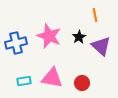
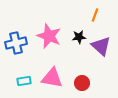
orange line: rotated 32 degrees clockwise
black star: rotated 24 degrees clockwise
